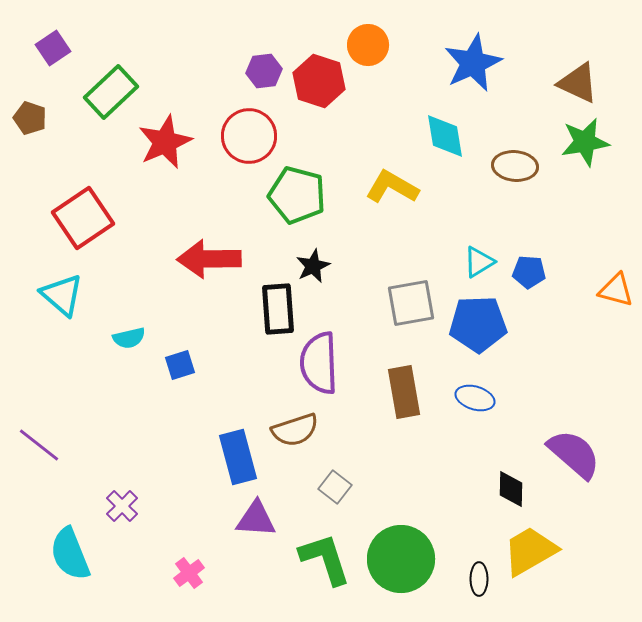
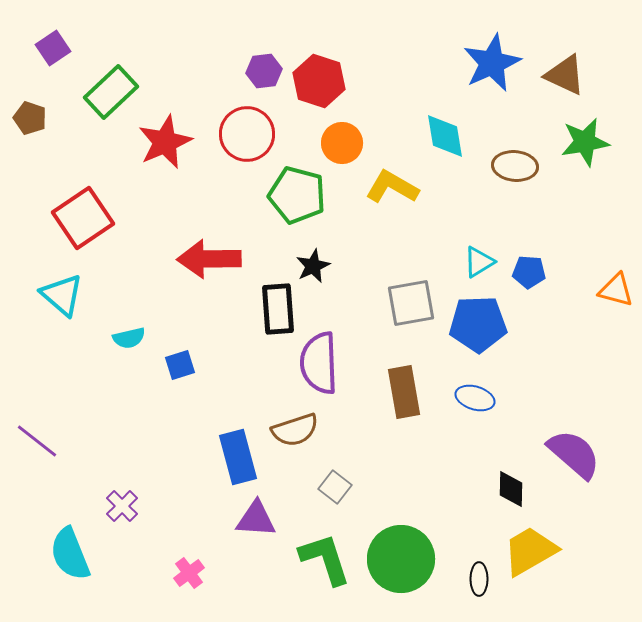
orange circle at (368, 45): moved 26 px left, 98 px down
blue star at (473, 63): moved 19 px right
brown triangle at (578, 83): moved 13 px left, 8 px up
red circle at (249, 136): moved 2 px left, 2 px up
purple line at (39, 445): moved 2 px left, 4 px up
